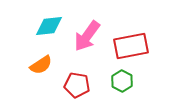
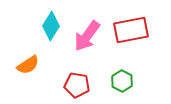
cyan diamond: moved 2 px right; rotated 52 degrees counterclockwise
red rectangle: moved 16 px up
orange semicircle: moved 13 px left
